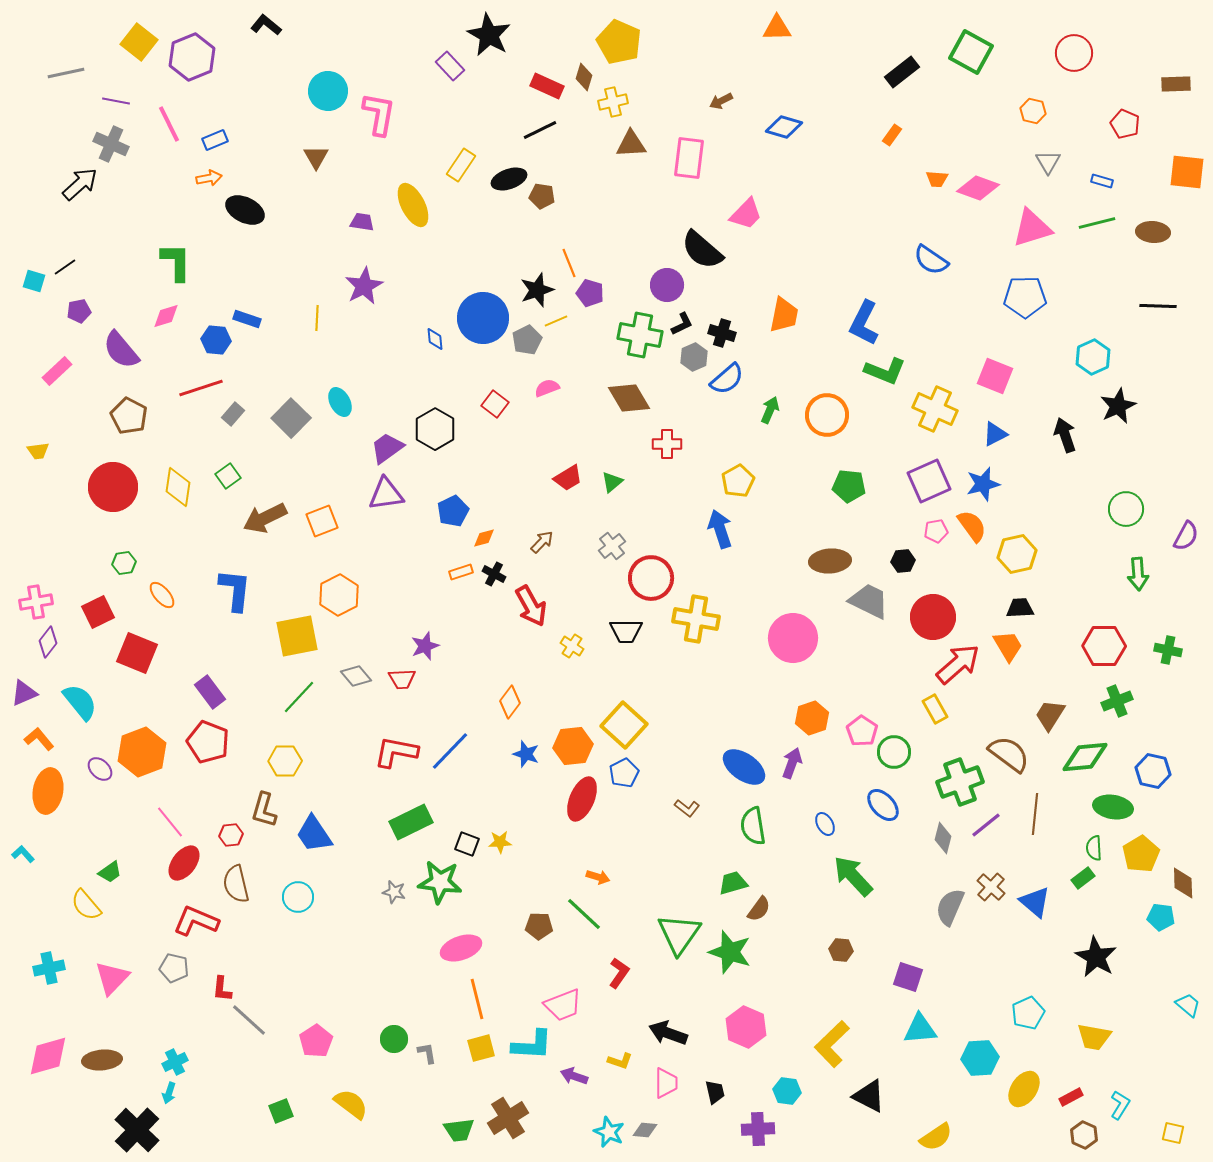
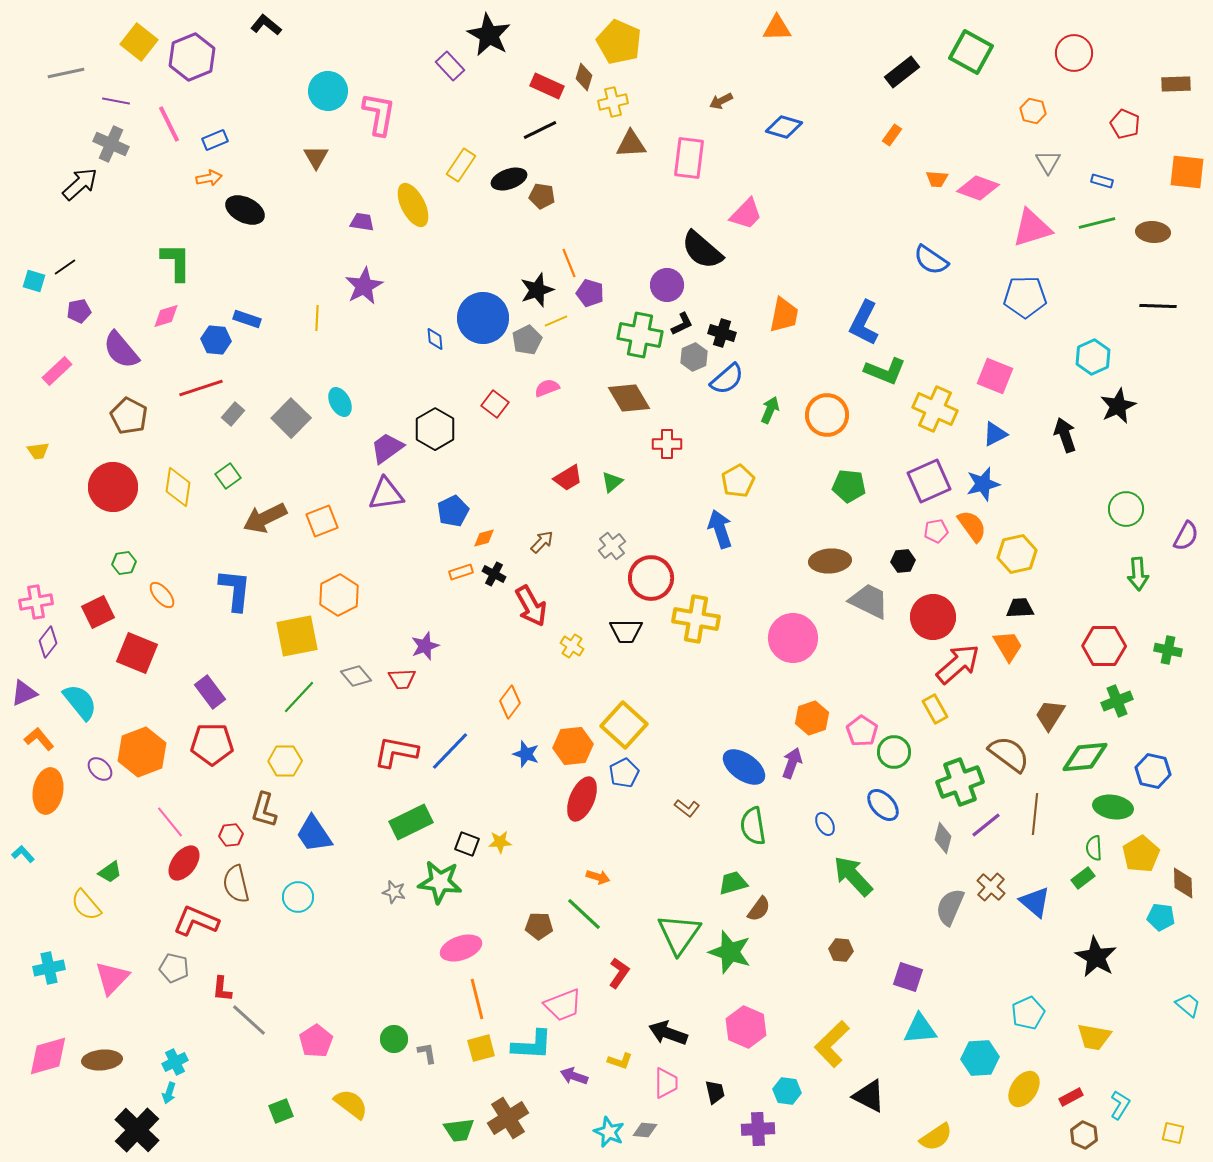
red pentagon at (208, 742): moved 4 px right, 2 px down; rotated 21 degrees counterclockwise
